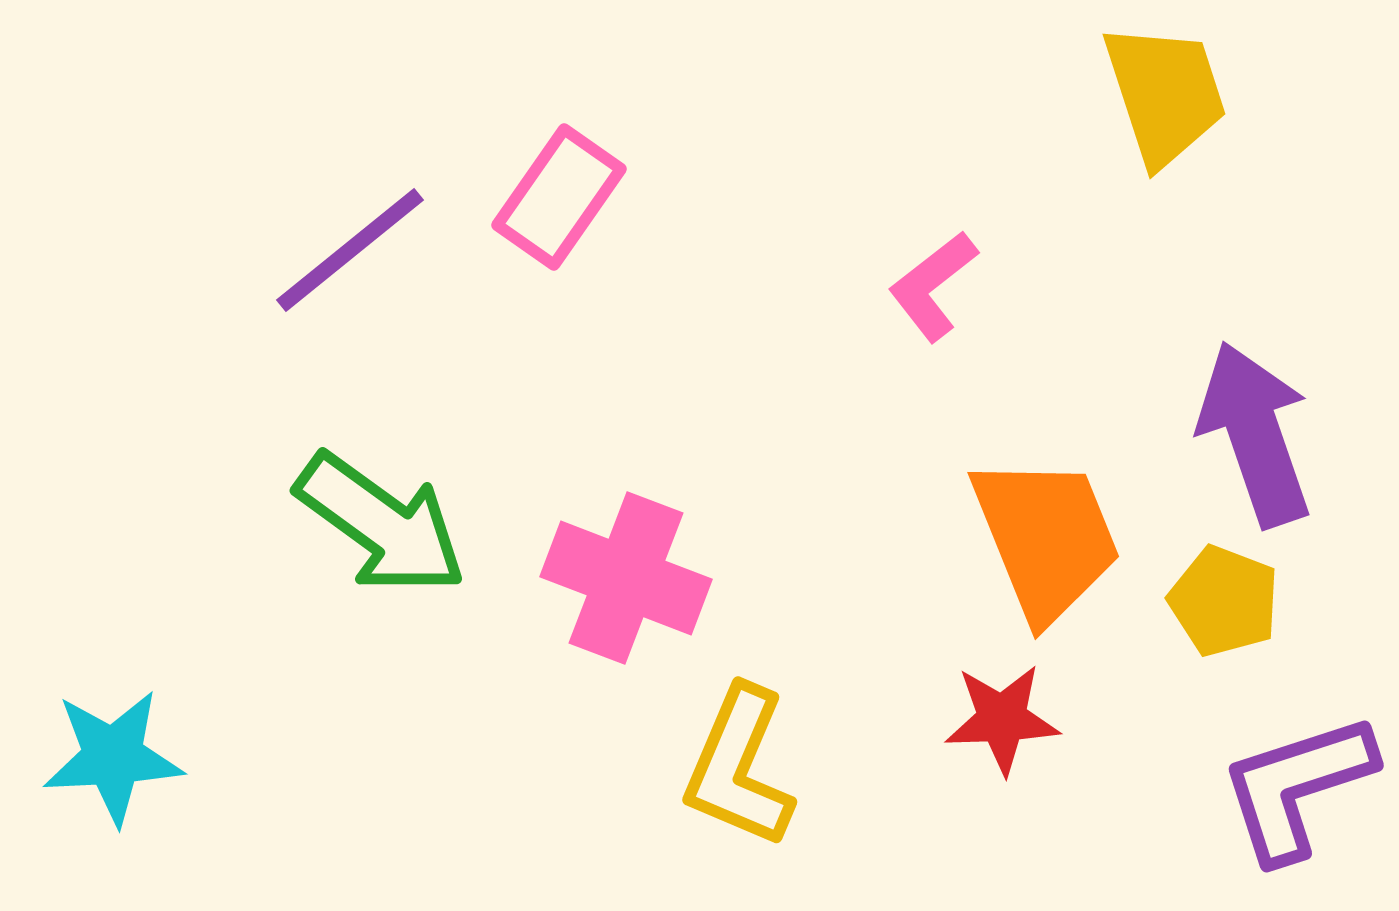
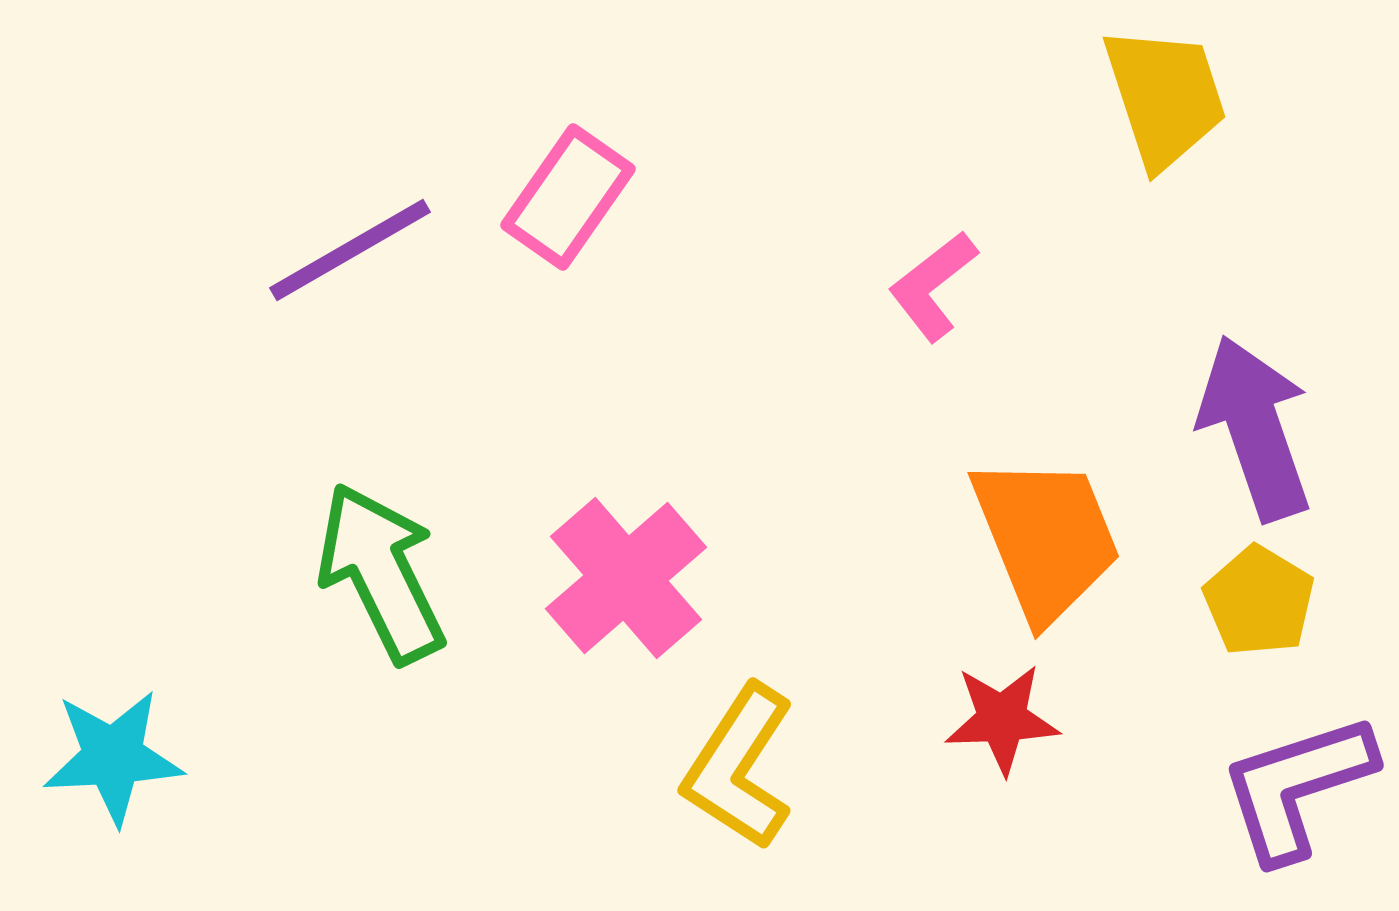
yellow trapezoid: moved 3 px down
pink rectangle: moved 9 px right
purple line: rotated 9 degrees clockwise
purple arrow: moved 6 px up
green arrow: moved 49 px down; rotated 152 degrees counterclockwise
pink cross: rotated 28 degrees clockwise
yellow pentagon: moved 35 px right; rotated 10 degrees clockwise
yellow L-shape: rotated 10 degrees clockwise
